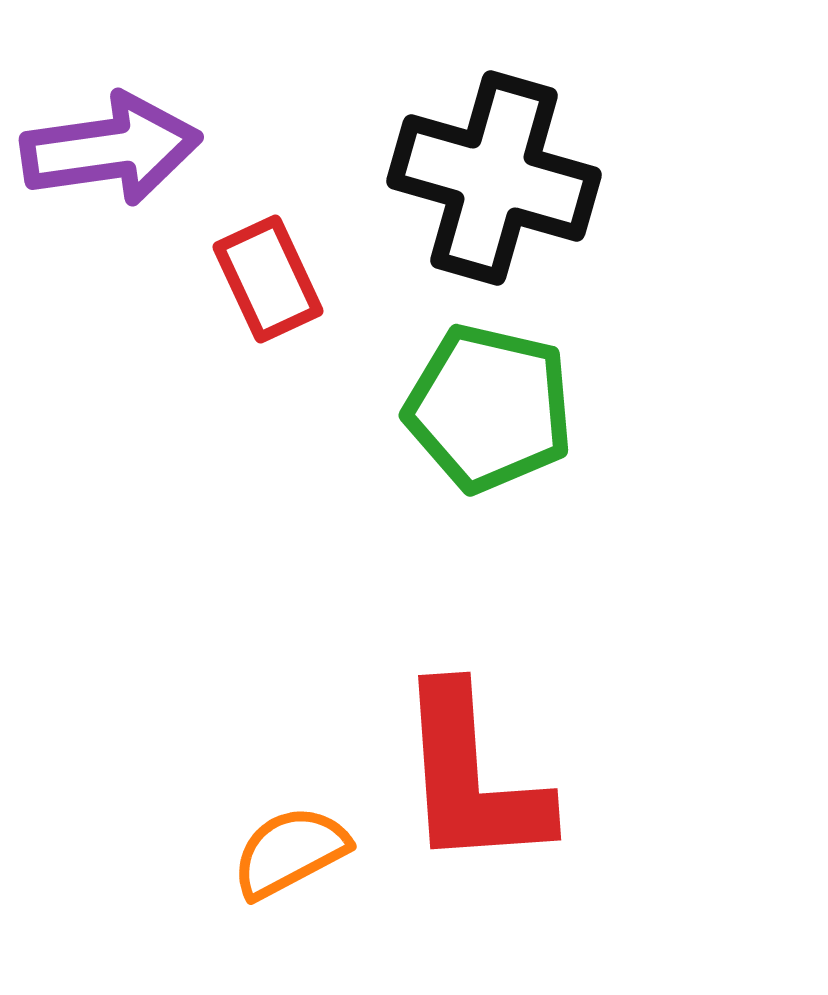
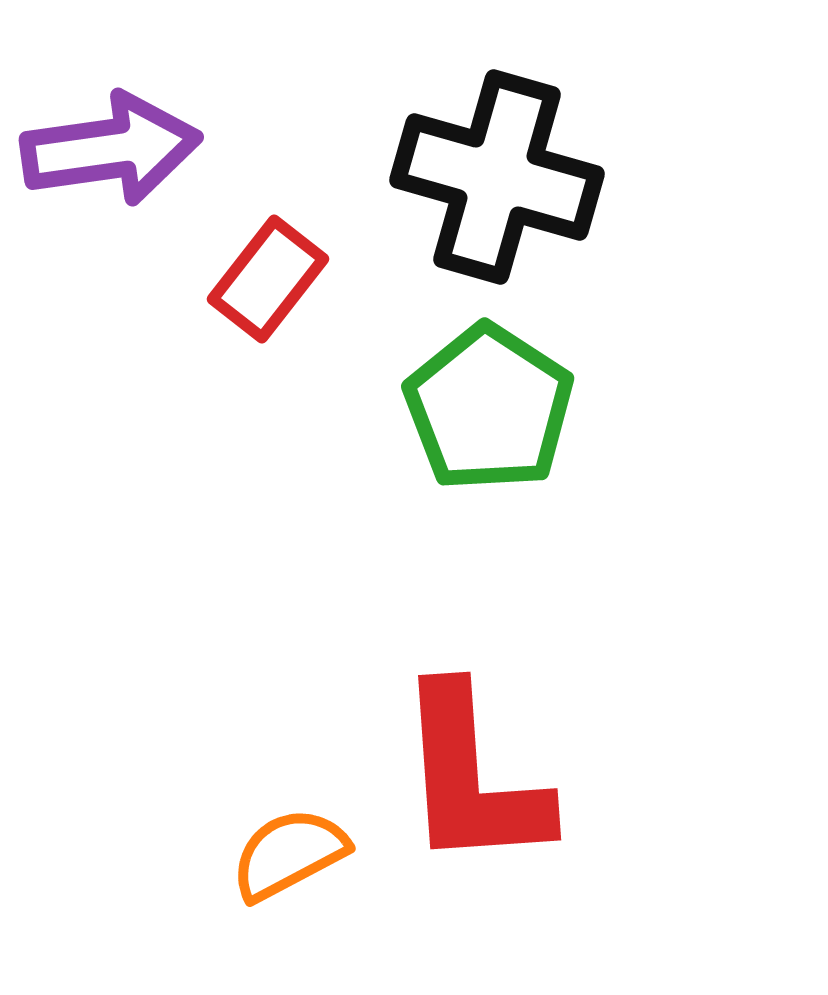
black cross: moved 3 px right, 1 px up
red rectangle: rotated 63 degrees clockwise
green pentagon: rotated 20 degrees clockwise
orange semicircle: moved 1 px left, 2 px down
